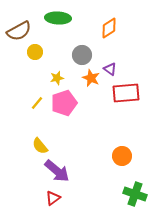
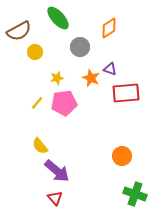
green ellipse: rotated 45 degrees clockwise
gray circle: moved 2 px left, 8 px up
purple triangle: rotated 16 degrees counterclockwise
pink pentagon: rotated 10 degrees clockwise
red triangle: moved 2 px right; rotated 35 degrees counterclockwise
